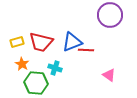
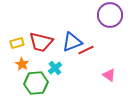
yellow rectangle: moved 1 px down
red line: rotated 28 degrees counterclockwise
cyan cross: rotated 32 degrees clockwise
green hexagon: rotated 10 degrees counterclockwise
